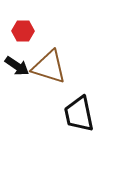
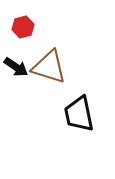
red hexagon: moved 4 px up; rotated 15 degrees counterclockwise
black arrow: moved 1 px left, 1 px down
